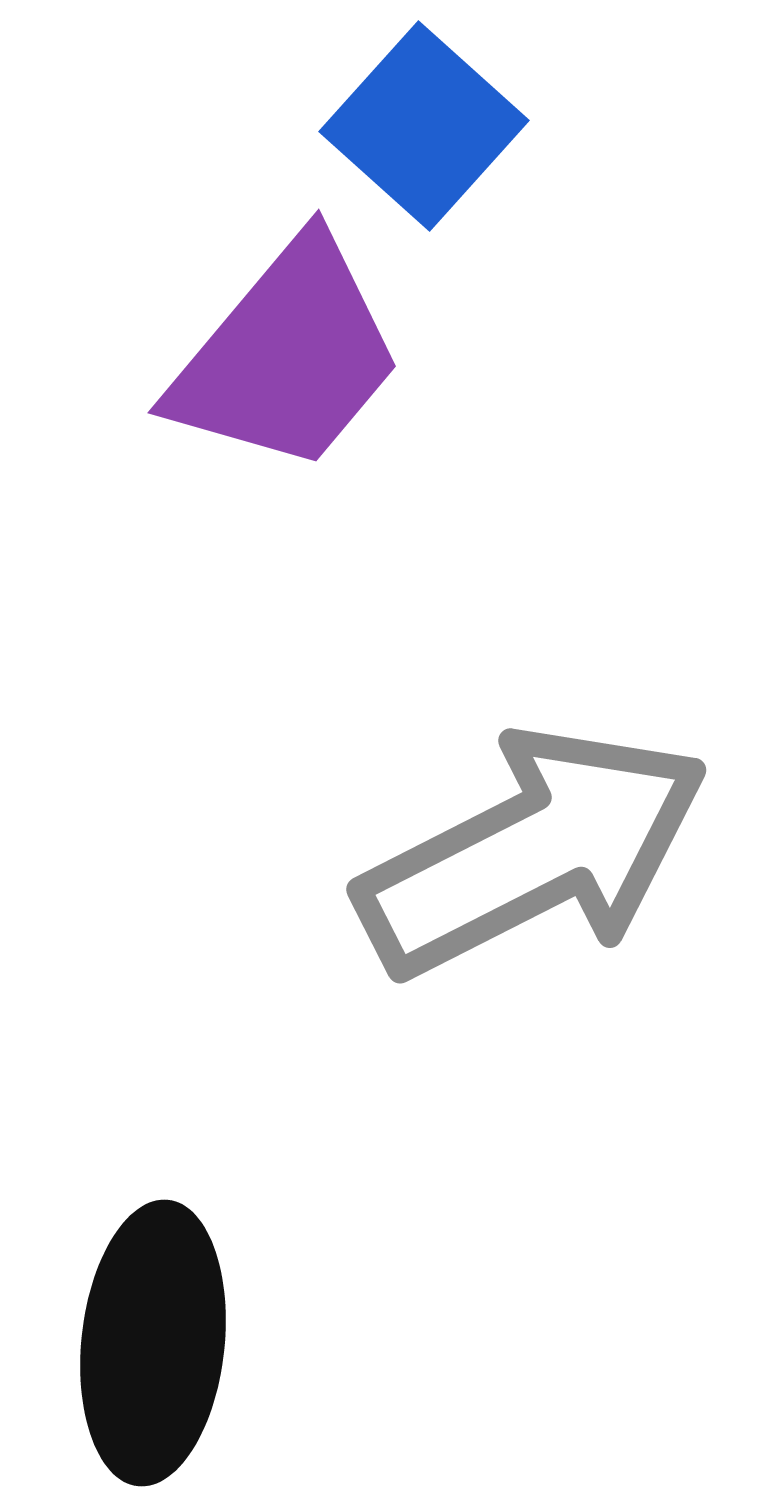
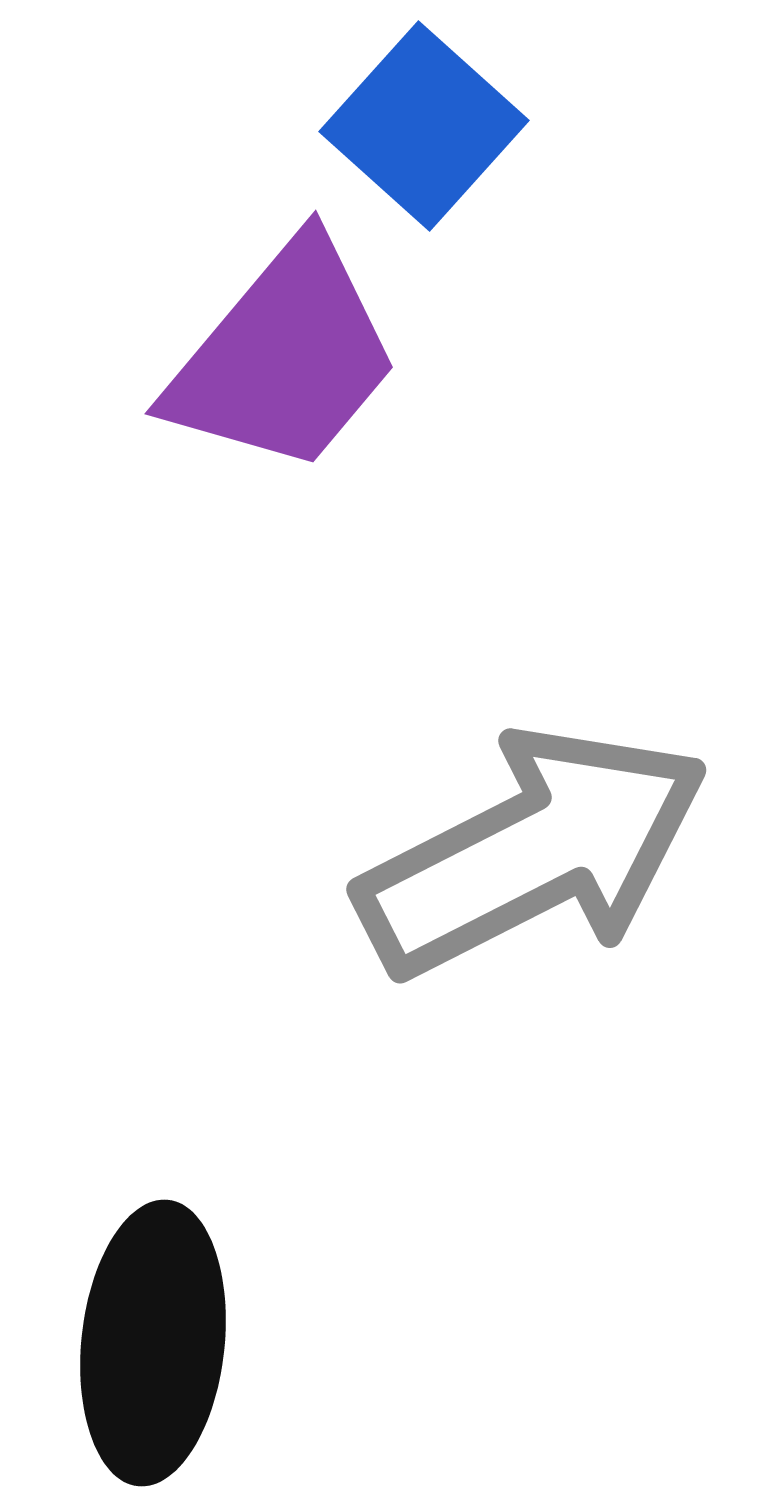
purple trapezoid: moved 3 px left, 1 px down
